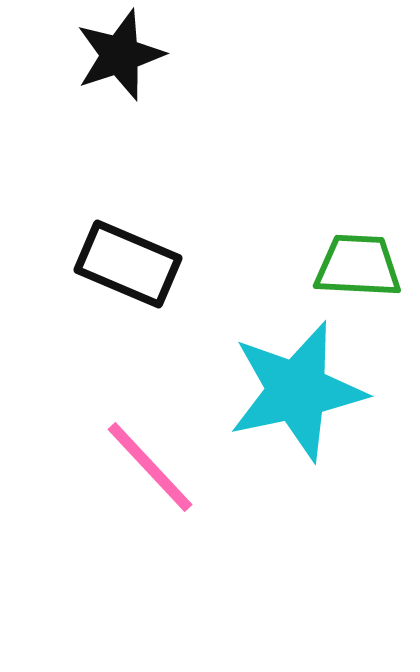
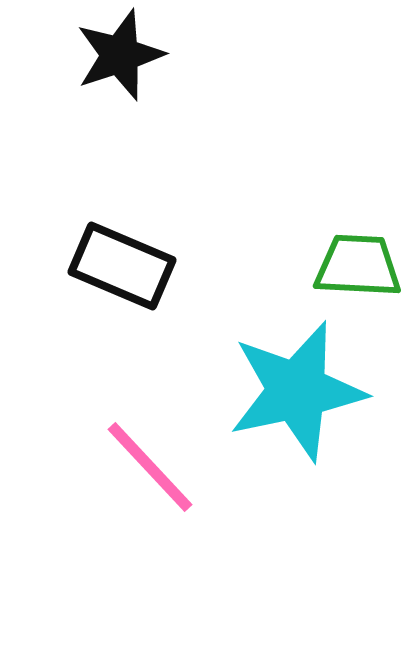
black rectangle: moved 6 px left, 2 px down
